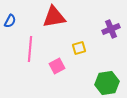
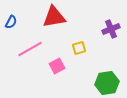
blue semicircle: moved 1 px right, 1 px down
pink line: rotated 55 degrees clockwise
